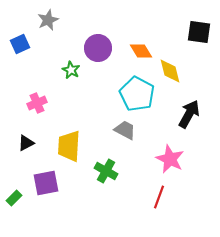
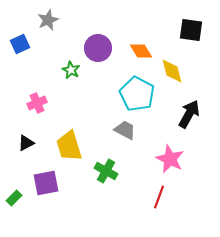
black square: moved 8 px left, 2 px up
yellow diamond: moved 2 px right
yellow trapezoid: rotated 20 degrees counterclockwise
